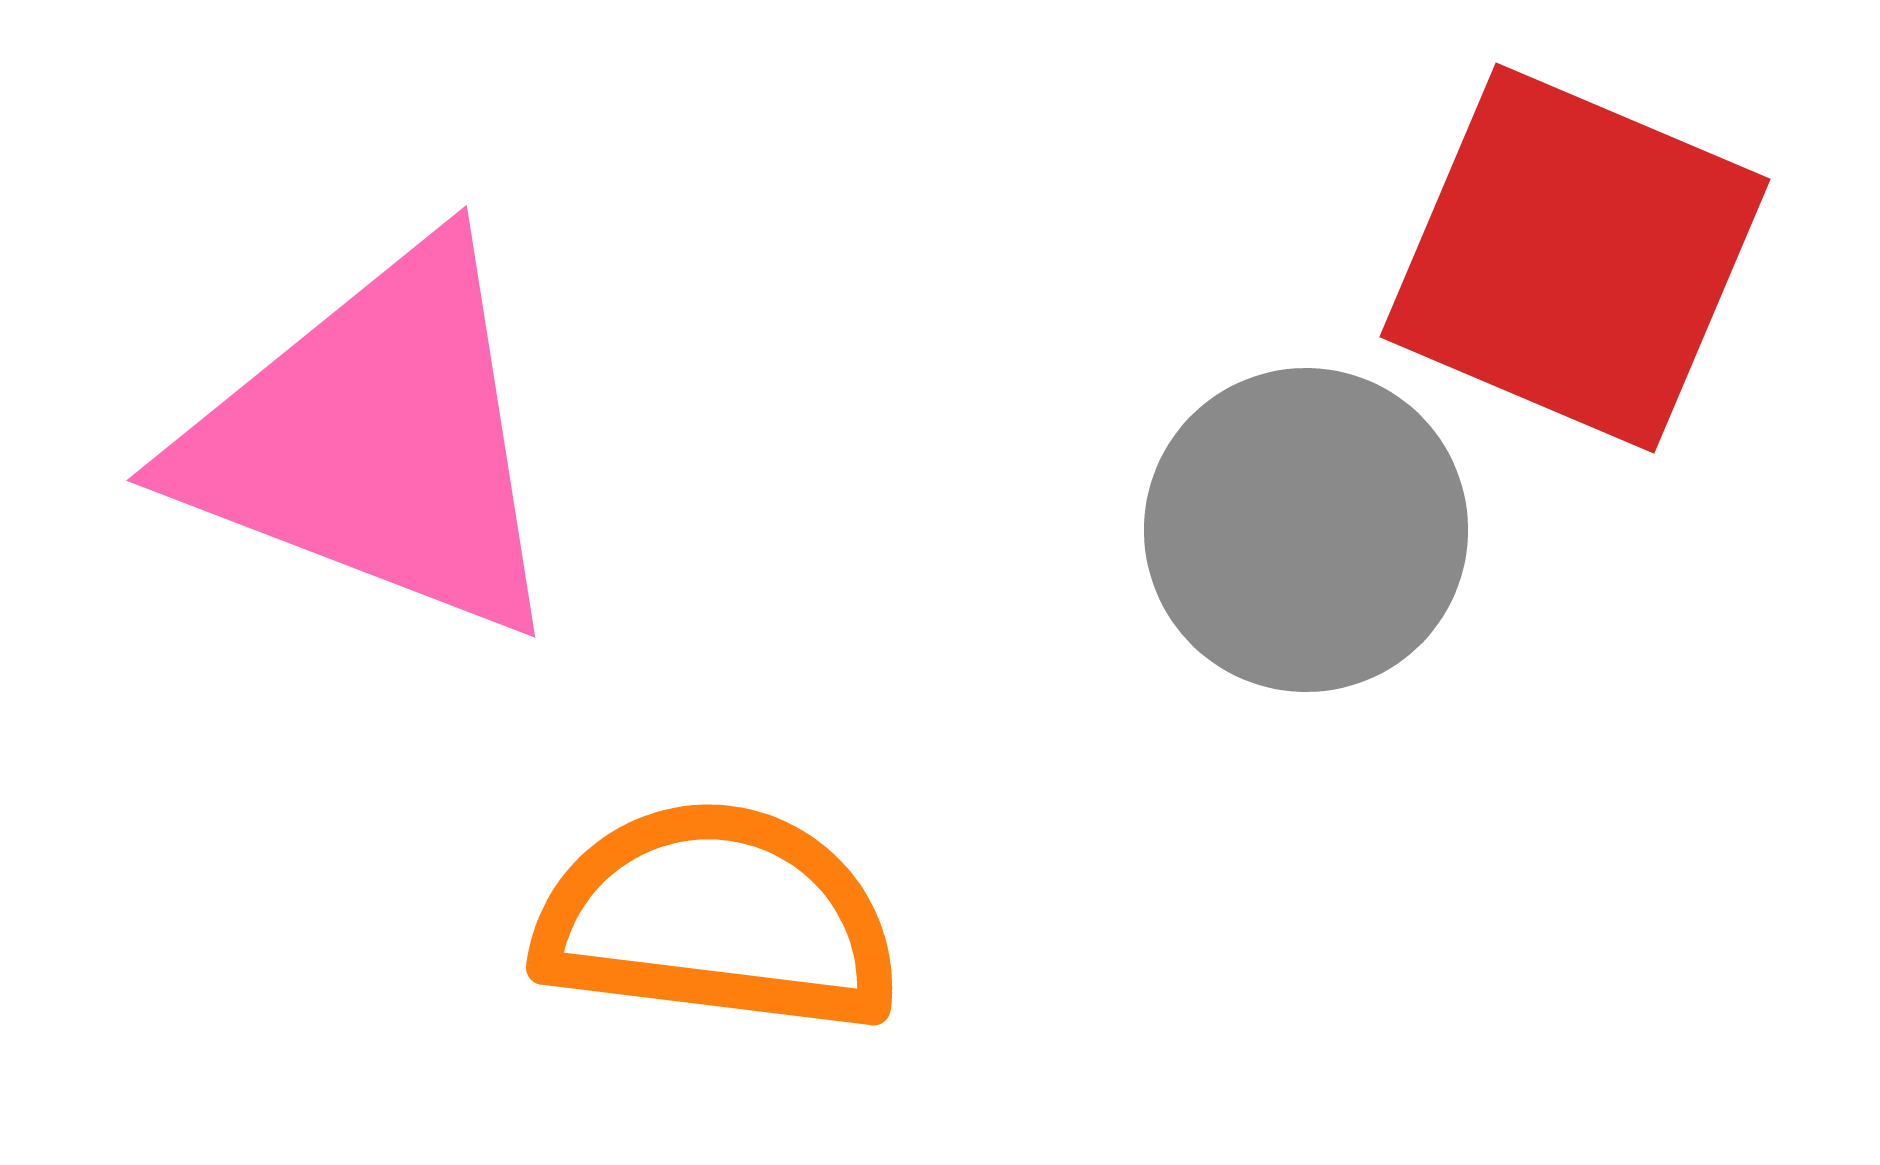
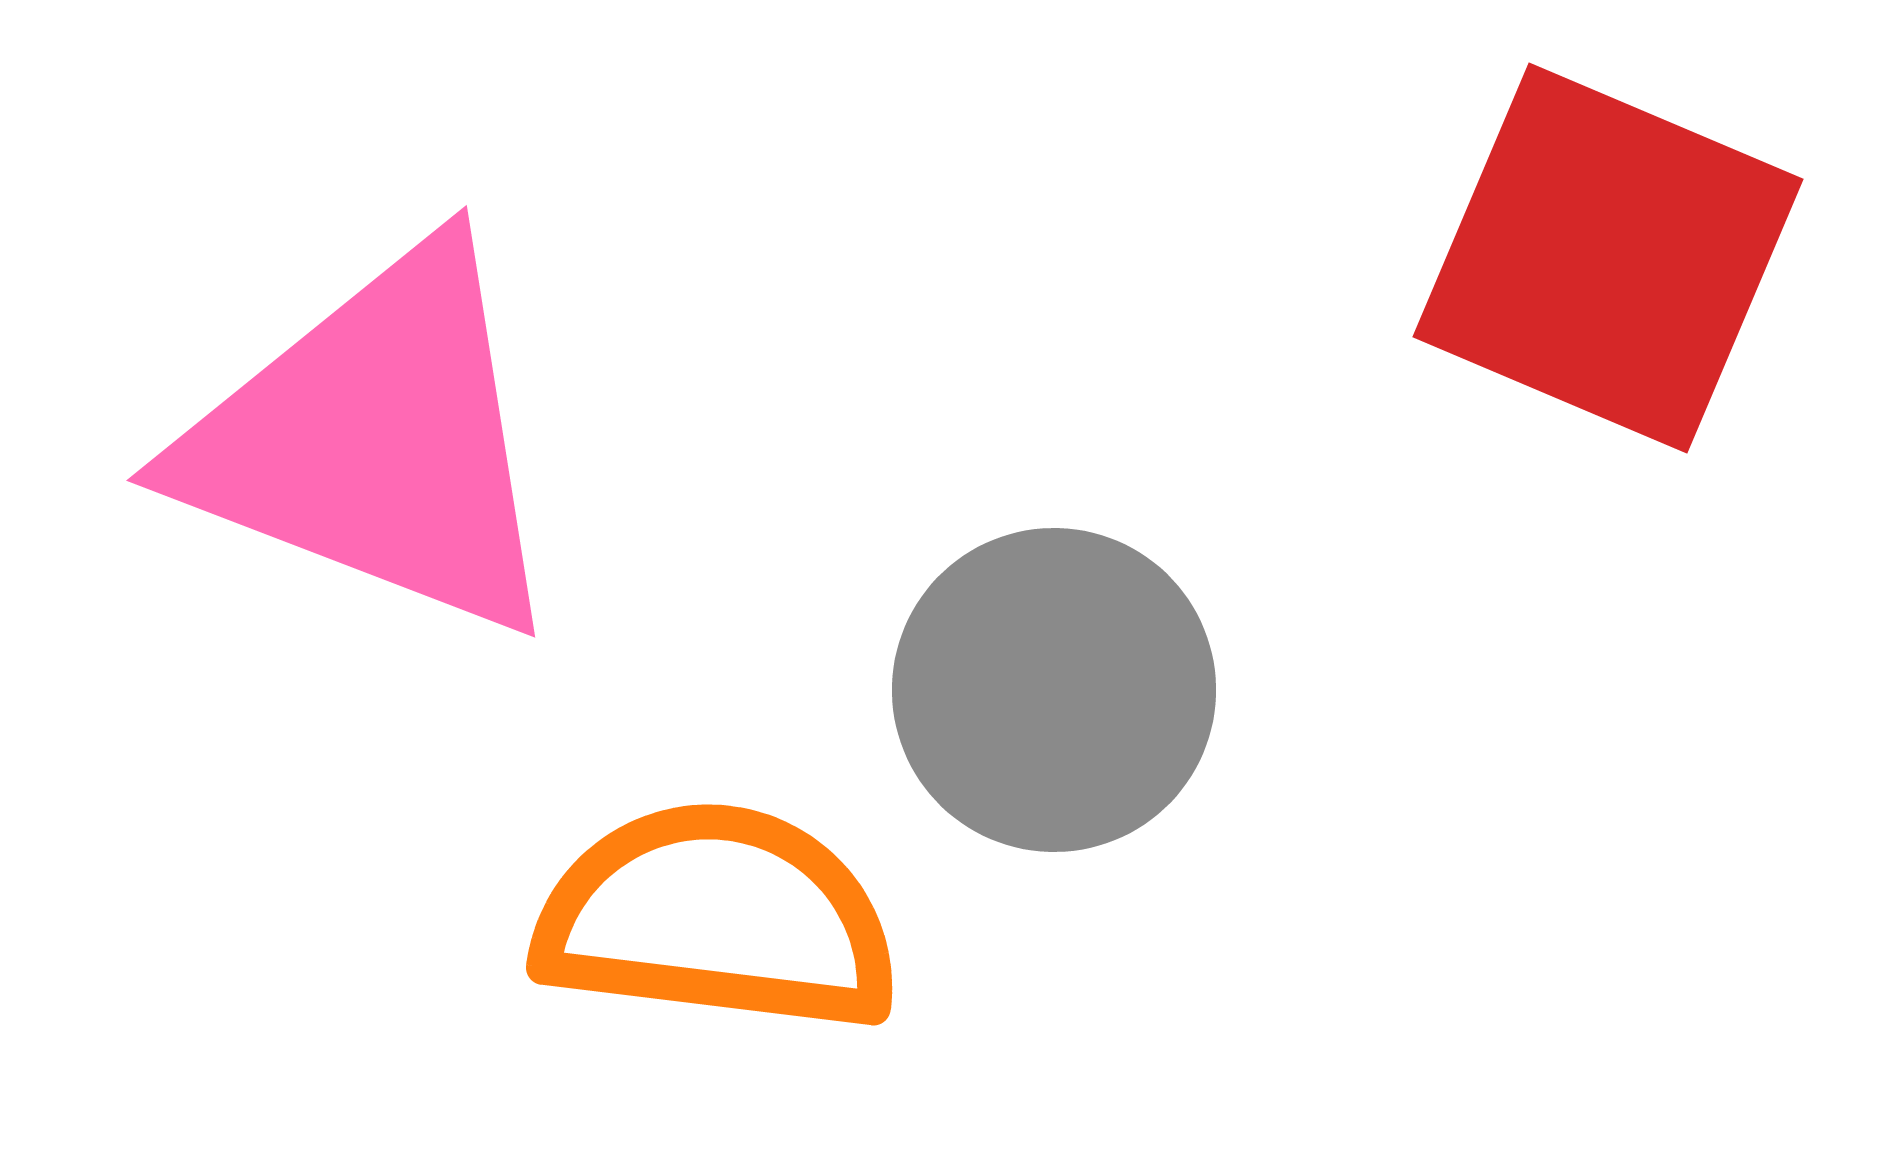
red square: moved 33 px right
gray circle: moved 252 px left, 160 px down
